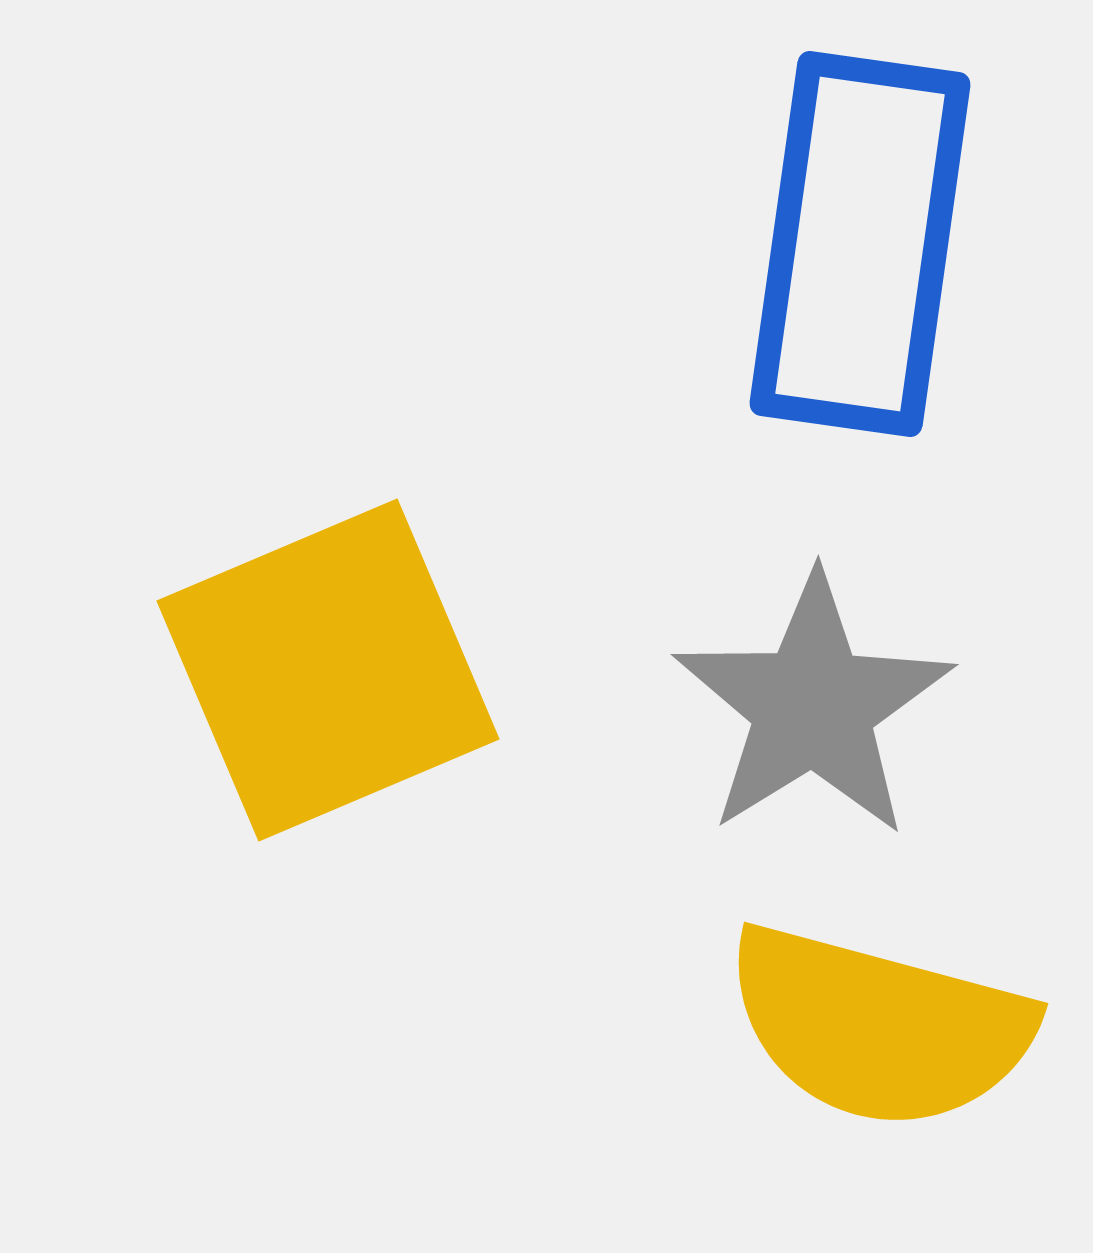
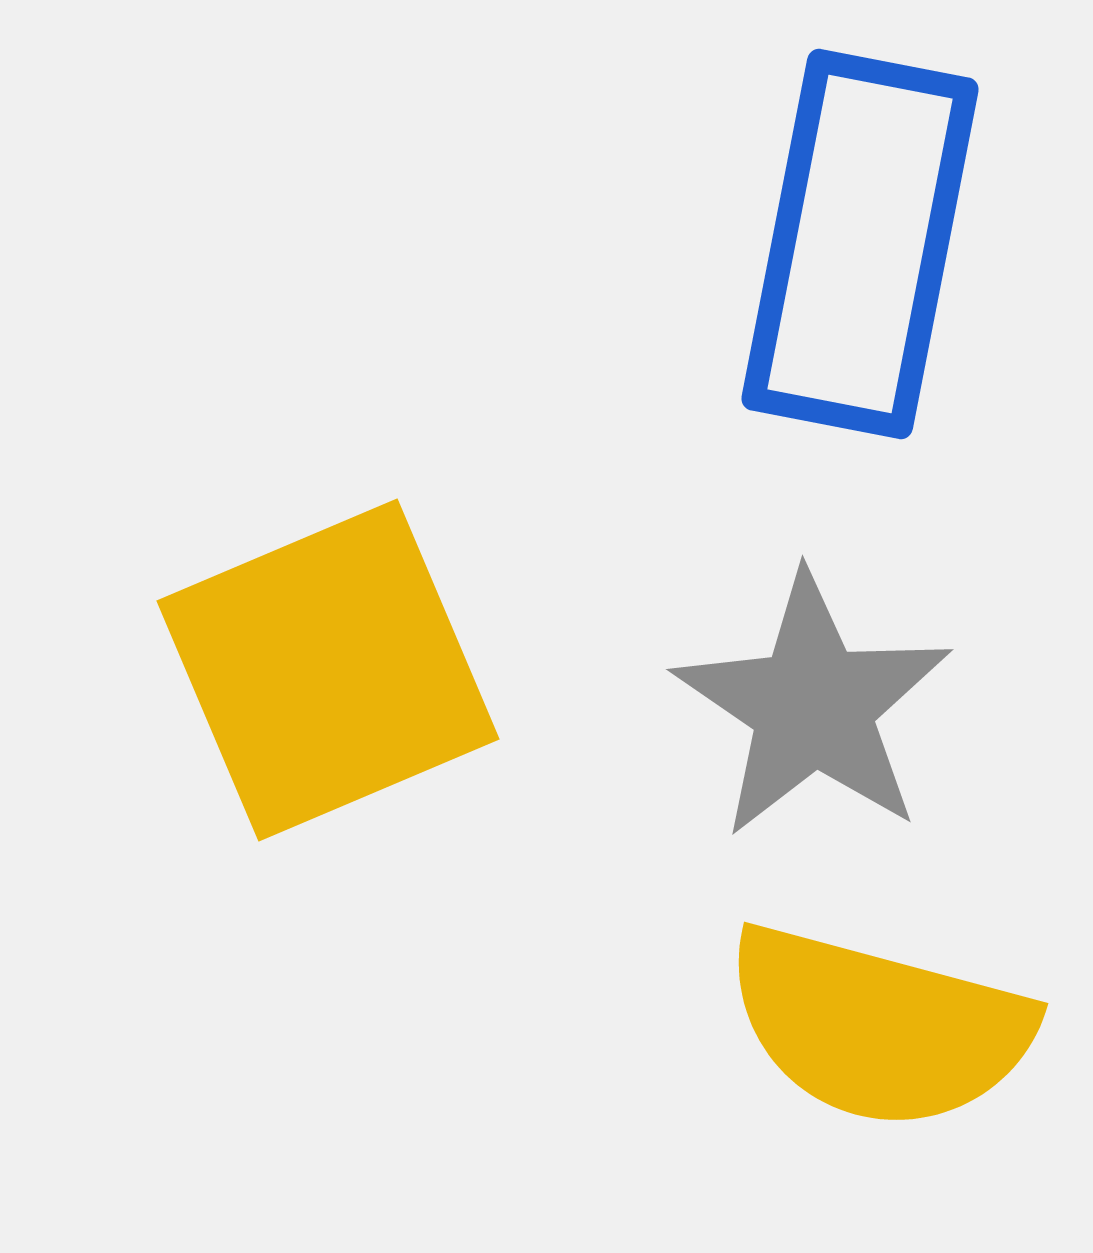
blue rectangle: rotated 3 degrees clockwise
gray star: rotated 6 degrees counterclockwise
